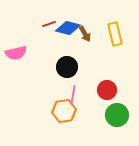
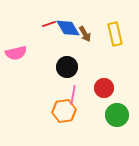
blue diamond: rotated 45 degrees clockwise
red circle: moved 3 px left, 2 px up
